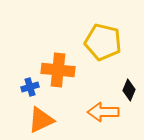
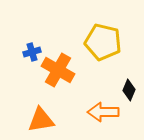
orange cross: rotated 24 degrees clockwise
blue cross: moved 2 px right, 35 px up
orange triangle: rotated 16 degrees clockwise
